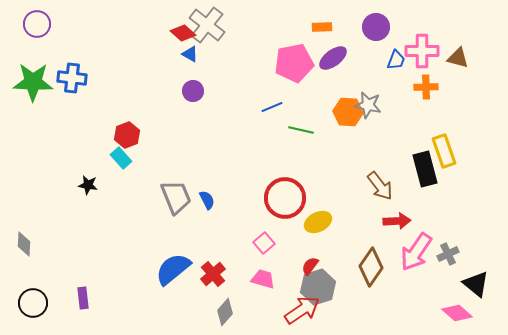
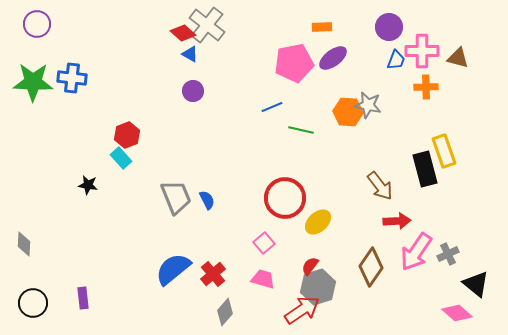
purple circle at (376, 27): moved 13 px right
yellow ellipse at (318, 222): rotated 16 degrees counterclockwise
